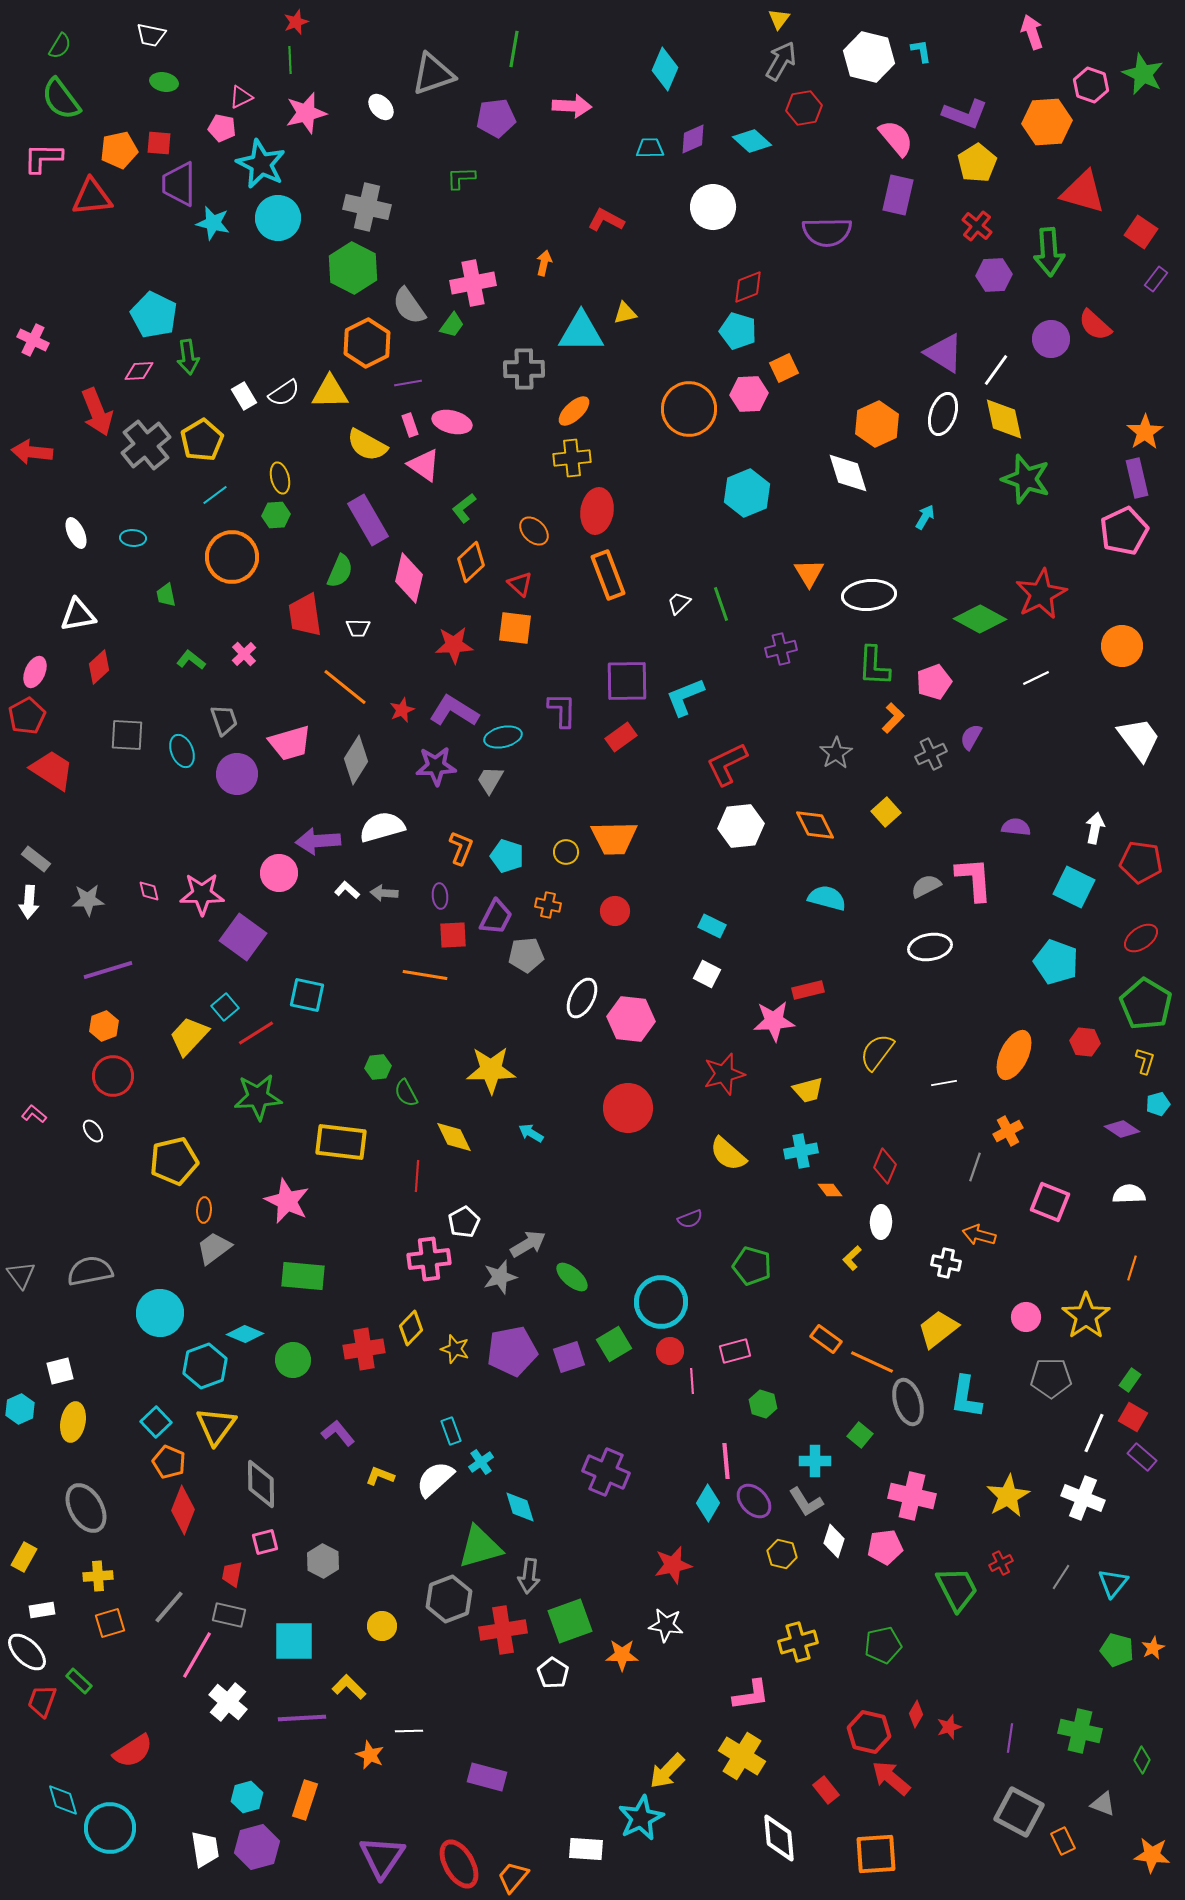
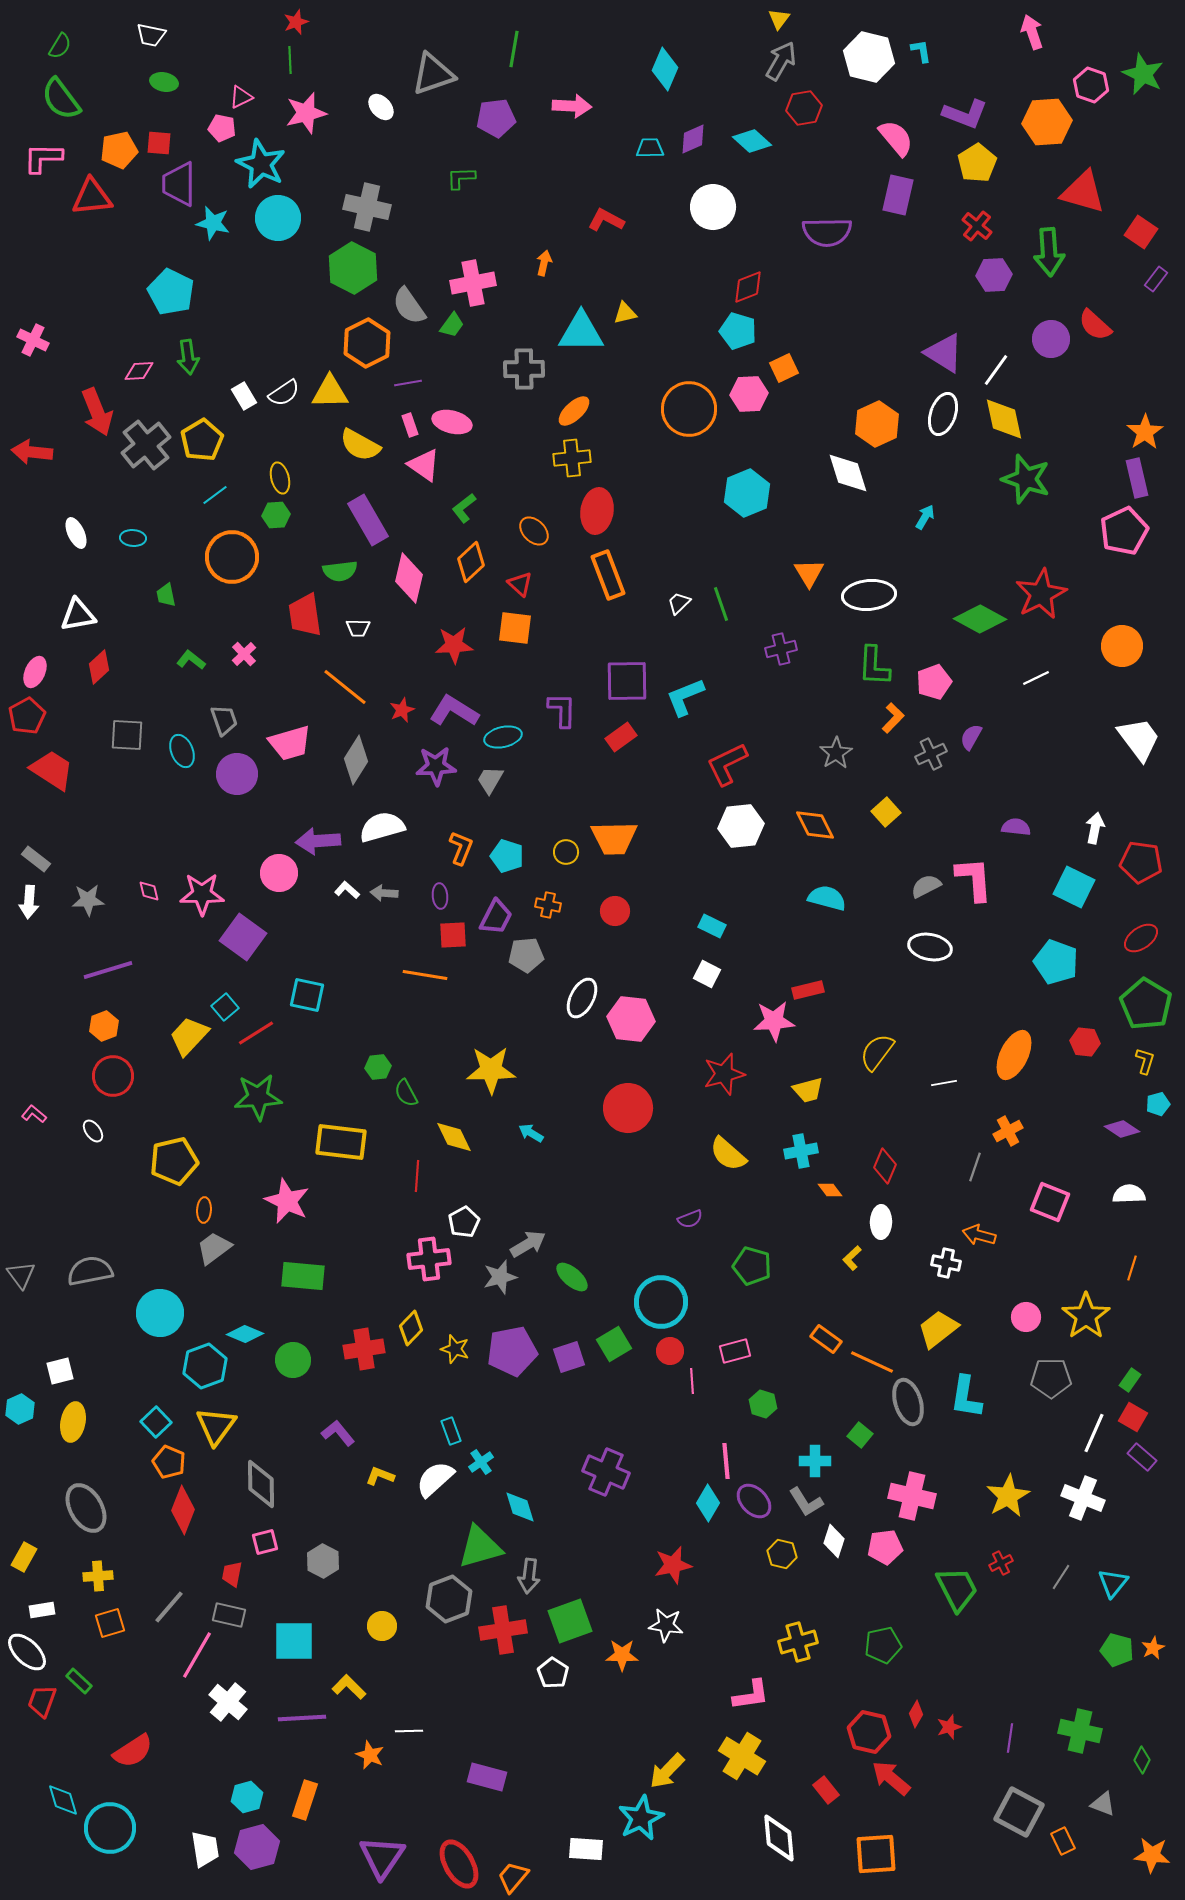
cyan pentagon at (154, 315): moved 17 px right, 23 px up
yellow semicircle at (367, 445): moved 7 px left
green semicircle at (340, 571): rotated 60 degrees clockwise
white ellipse at (930, 947): rotated 21 degrees clockwise
